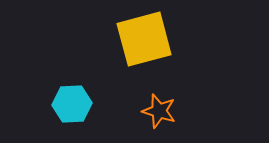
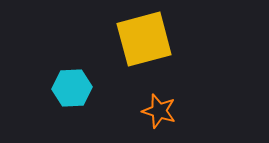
cyan hexagon: moved 16 px up
